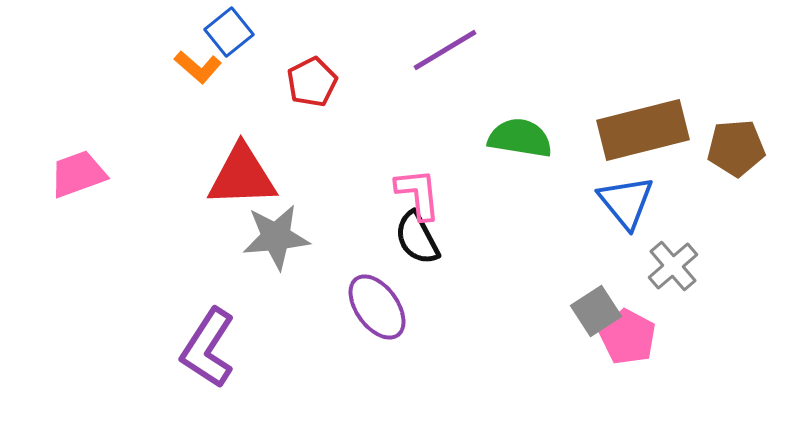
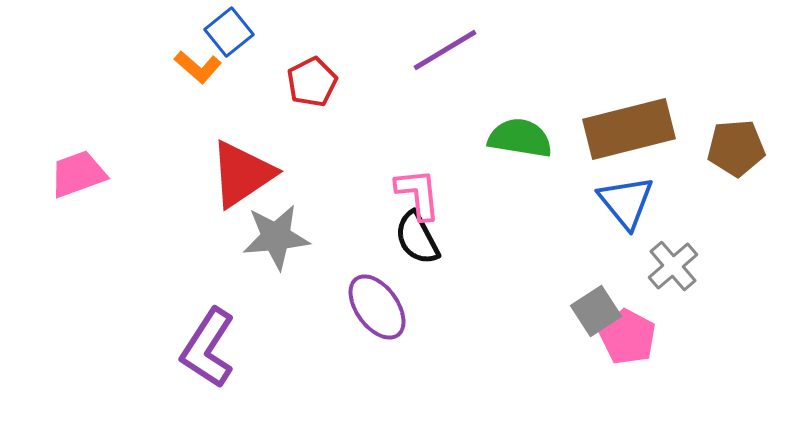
brown rectangle: moved 14 px left, 1 px up
red triangle: moved 2 px up; rotated 32 degrees counterclockwise
